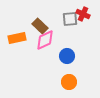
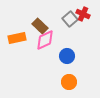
gray square: rotated 35 degrees counterclockwise
